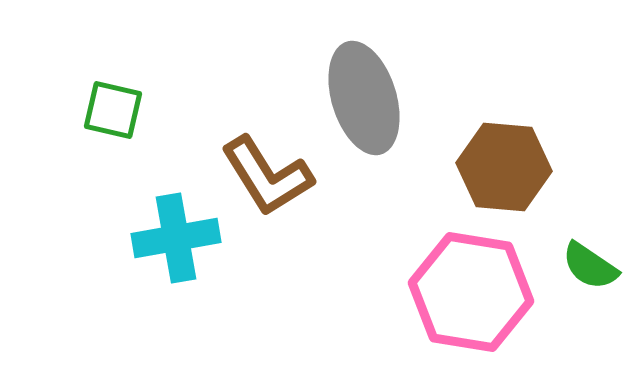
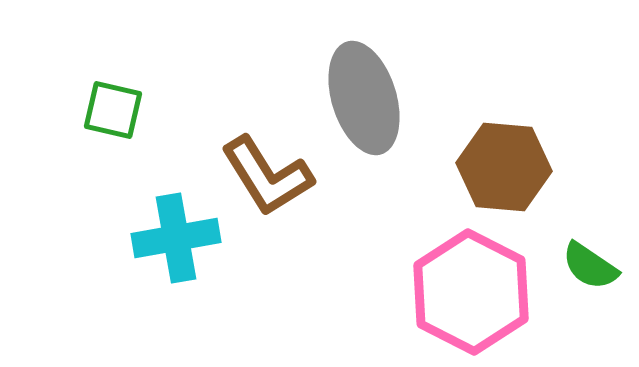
pink hexagon: rotated 18 degrees clockwise
